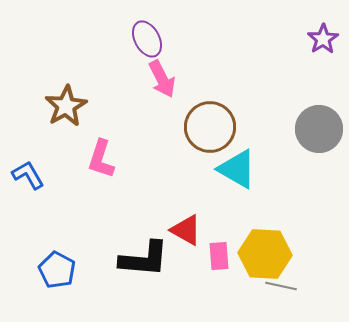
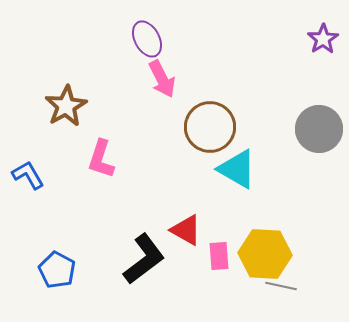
black L-shape: rotated 42 degrees counterclockwise
